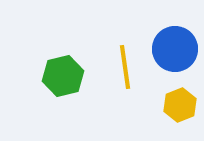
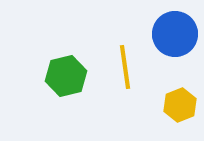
blue circle: moved 15 px up
green hexagon: moved 3 px right
